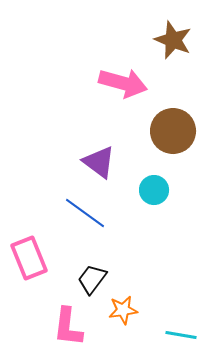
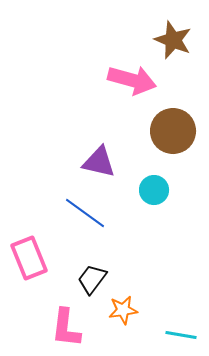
pink arrow: moved 9 px right, 3 px up
purple triangle: rotated 24 degrees counterclockwise
pink L-shape: moved 2 px left, 1 px down
